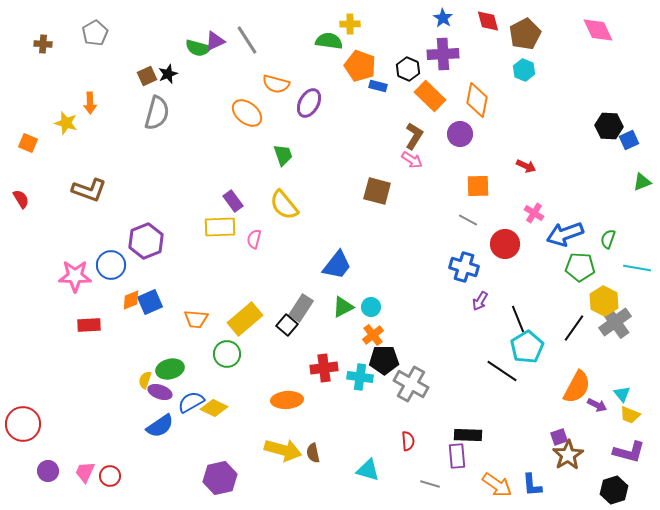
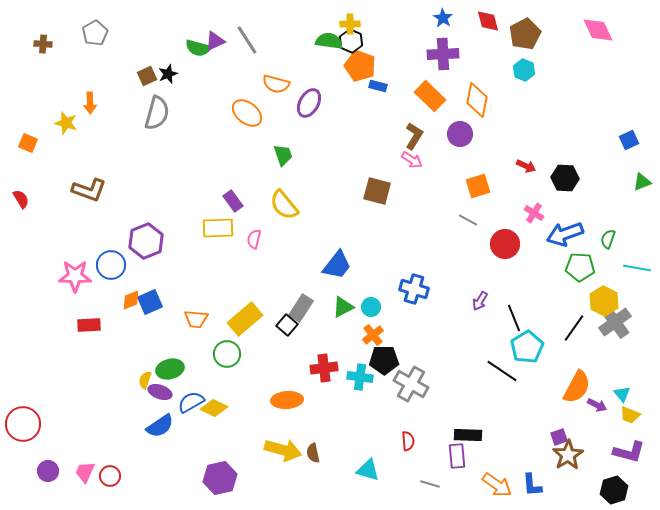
black hexagon at (408, 69): moved 57 px left, 28 px up
black hexagon at (609, 126): moved 44 px left, 52 px down
orange square at (478, 186): rotated 15 degrees counterclockwise
yellow rectangle at (220, 227): moved 2 px left, 1 px down
blue cross at (464, 267): moved 50 px left, 22 px down
black line at (518, 319): moved 4 px left, 1 px up
